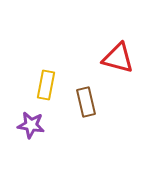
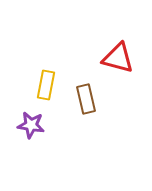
brown rectangle: moved 3 px up
